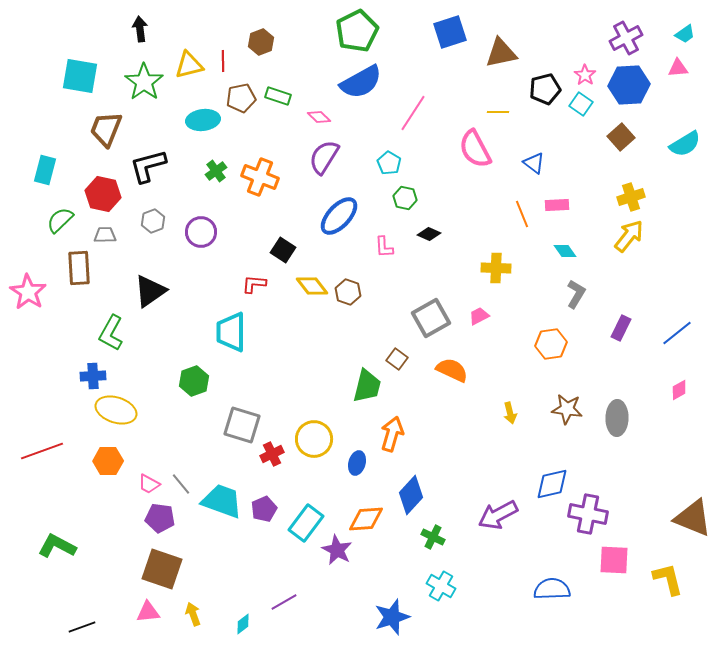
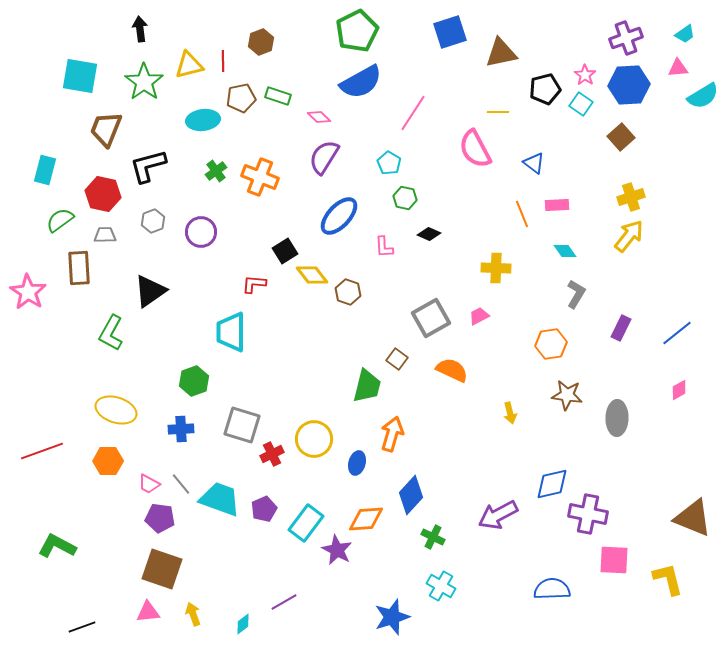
purple cross at (626, 38): rotated 8 degrees clockwise
cyan semicircle at (685, 144): moved 18 px right, 48 px up
green semicircle at (60, 220): rotated 8 degrees clockwise
black square at (283, 250): moved 2 px right, 1 px down; rotated 25 degrees clockwise
yellow diamond at (312, 286): moved 11 px up
blue cross at (93, 376): moved 88 px right, 53 px down
brown star at (567, 409): moved 14 px up
cyan trapezoid at (222, 501): moved 2 px left, 2 px up
